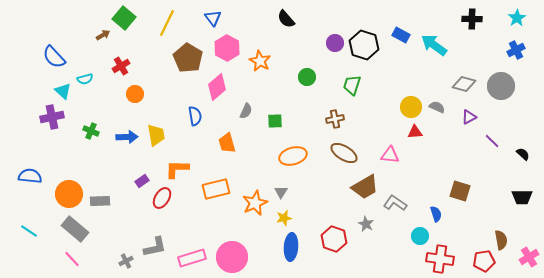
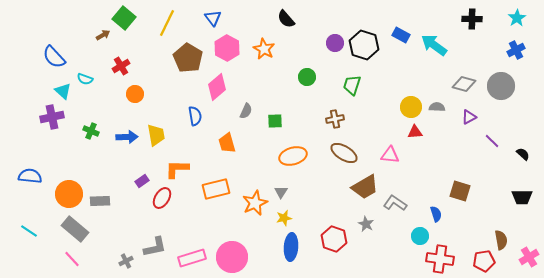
orange star at (260, 61): moved 4 px right, 12 px up
cyan semicircle at (85, 79): rotated 35 degrees clockwise
gray semicircle at (437, 107): rotated 21 degrees counterclockwise
